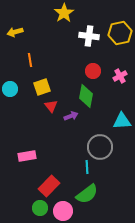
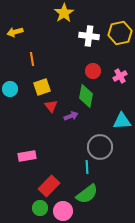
orange line: moved 2 px right, 1 px up
